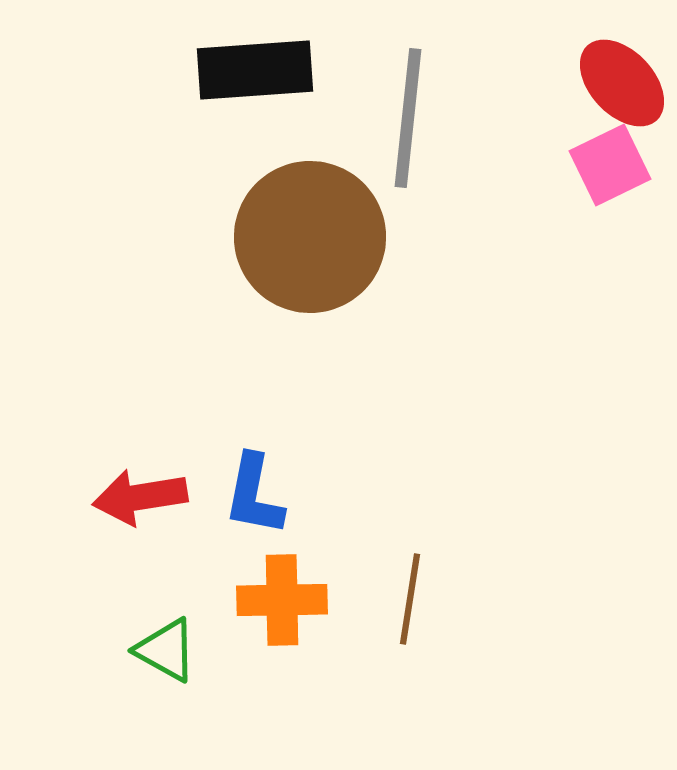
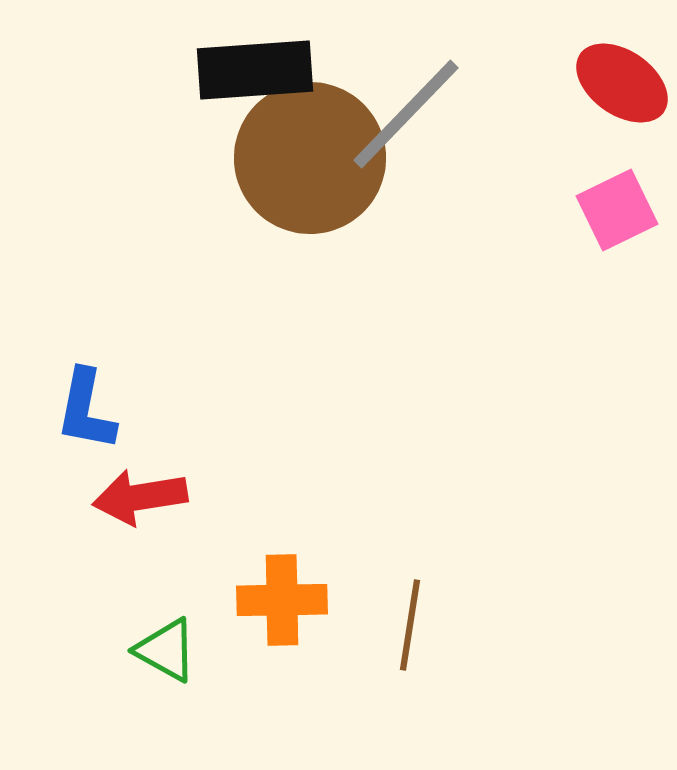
red ellipse: rotated 12 degrees counterclockwise
gray line: moved 2 px left, 4 px up; rotated 38 degrees clockwise
pink square: moved 7 px right, 45 px down
brown circle: moved 79 px up
blue L-shape: moved 168 px left, 85 px up
brown line: moved 26 px down
